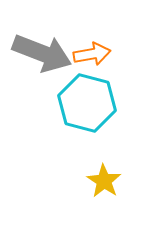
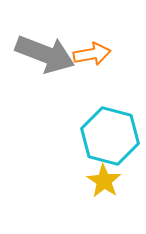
gray arrow: moved 3 px right, 1 px down
cyan hexagon: moved 23 px right, 33 px down
